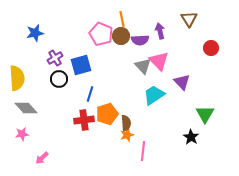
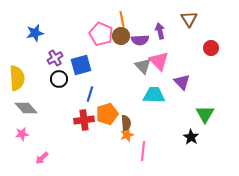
cyan trapezoid: rotated 35 degrees clockwise
